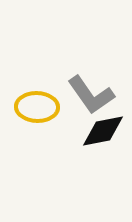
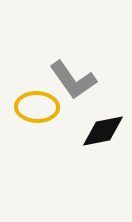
gray L-shape: moved 18 px left, 15 px up
